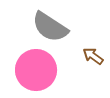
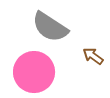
pink circle: moved 2 px left, 2 px down
